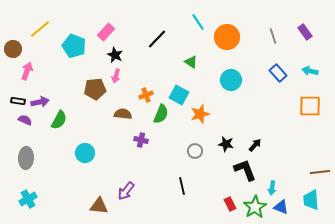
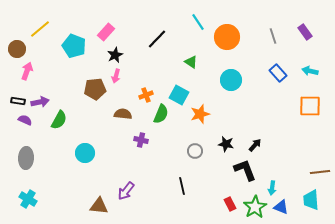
brown circle at (13, 49): moved 4 px right
black star at (115, 55): rotated 21 degrees clockwise
cyan cross at (28, 199): rotated 30 degrees counterclockwise
